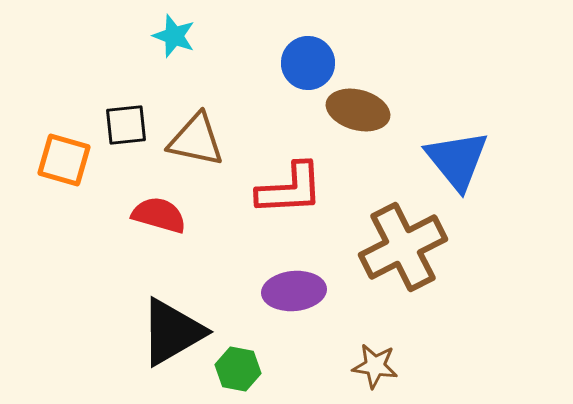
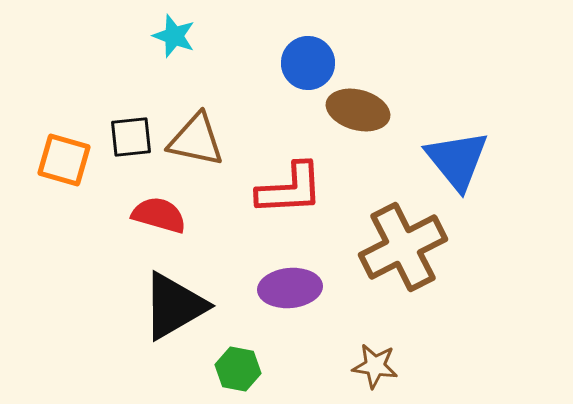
black square: moved 5 px right, 12 px down
purple ellipse: moved 4 px left, 3 px up
black triangle: moved 2 px right, 26 px up
